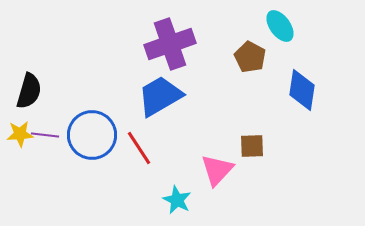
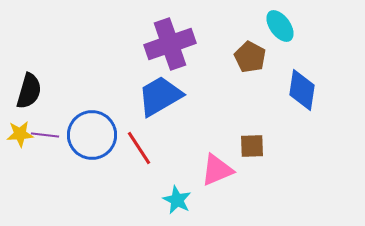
pink triangle: rotated 24 degrees clockwise
